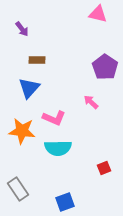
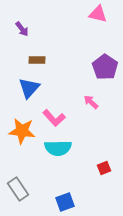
pink L-shape: rotated 25 degrees clockwise
